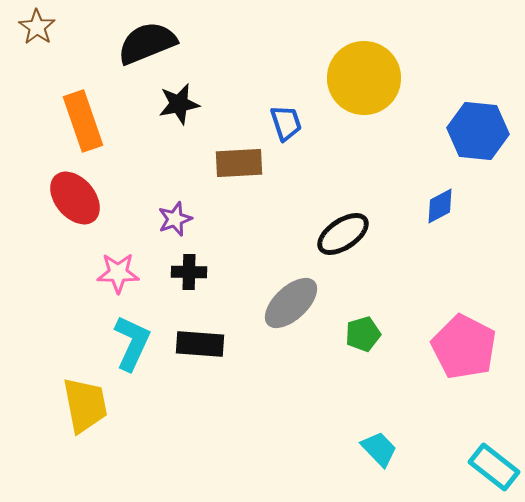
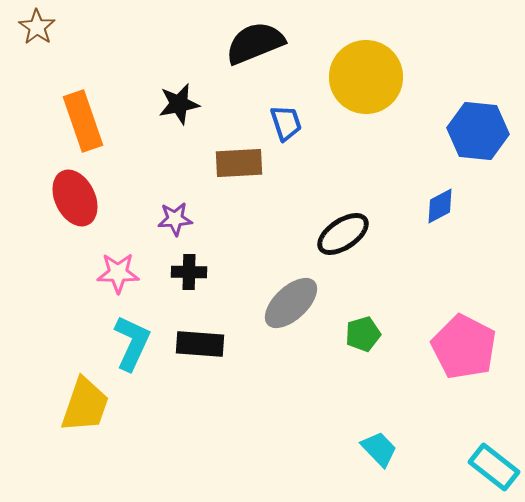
black semicircle: moved 108 px right
yellow circle: moved 2 px right, 1 px up
red ellipse: rotated 14 degrees clockwise
purple star: rotated 16 degrees clockwise
yellow trapezoid: rotated 30 degrees clockwise
